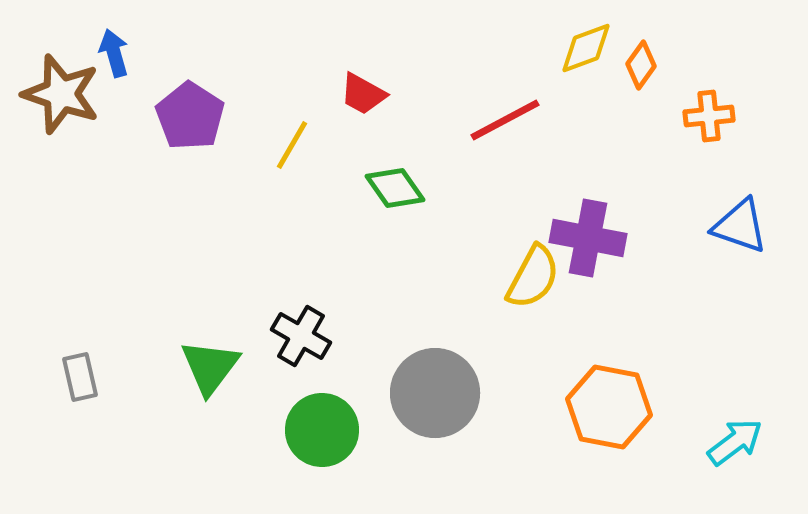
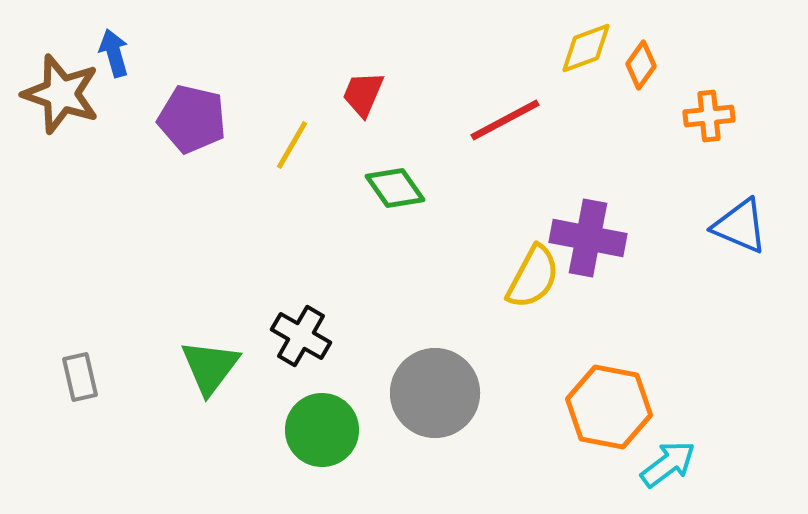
red trapezoid: rotated 84 degrees clockwise
purple pentagon: moved 2 px right, 3 px down; rotated 20 degrees counterclockwise
blue triangle: rotated 4 degrees clockwise
cyan arrow: moved 67 px left, 22 px down
